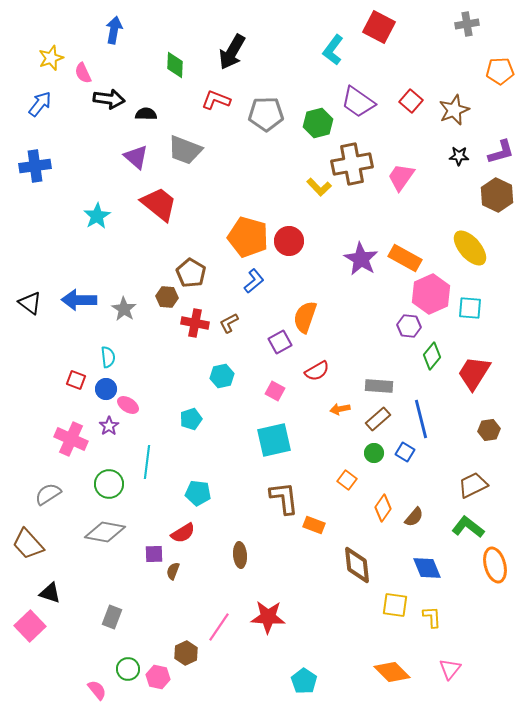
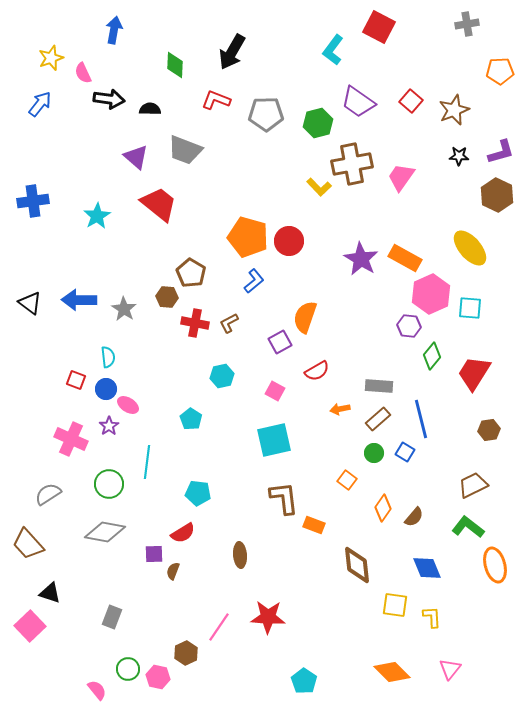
black semicircle at (146, 114): moved 4 px right, 5 px up
blue cross at (35, 166): moved 2 px left, 35 px down
cyan pentagon at (191, 419): rotated 20 degrees counterclockwise
